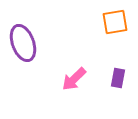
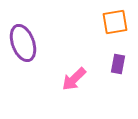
purple rectangle: moved 14 px up
